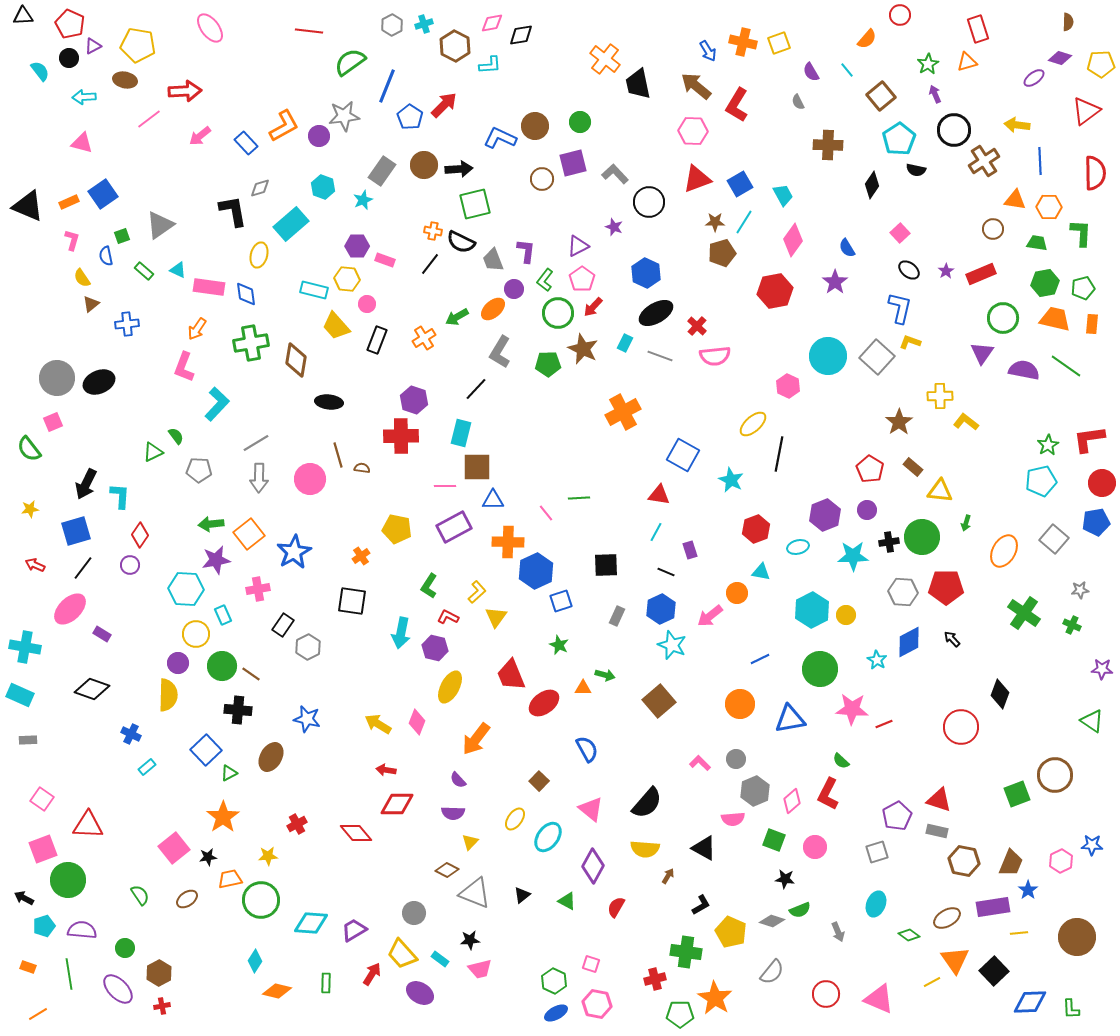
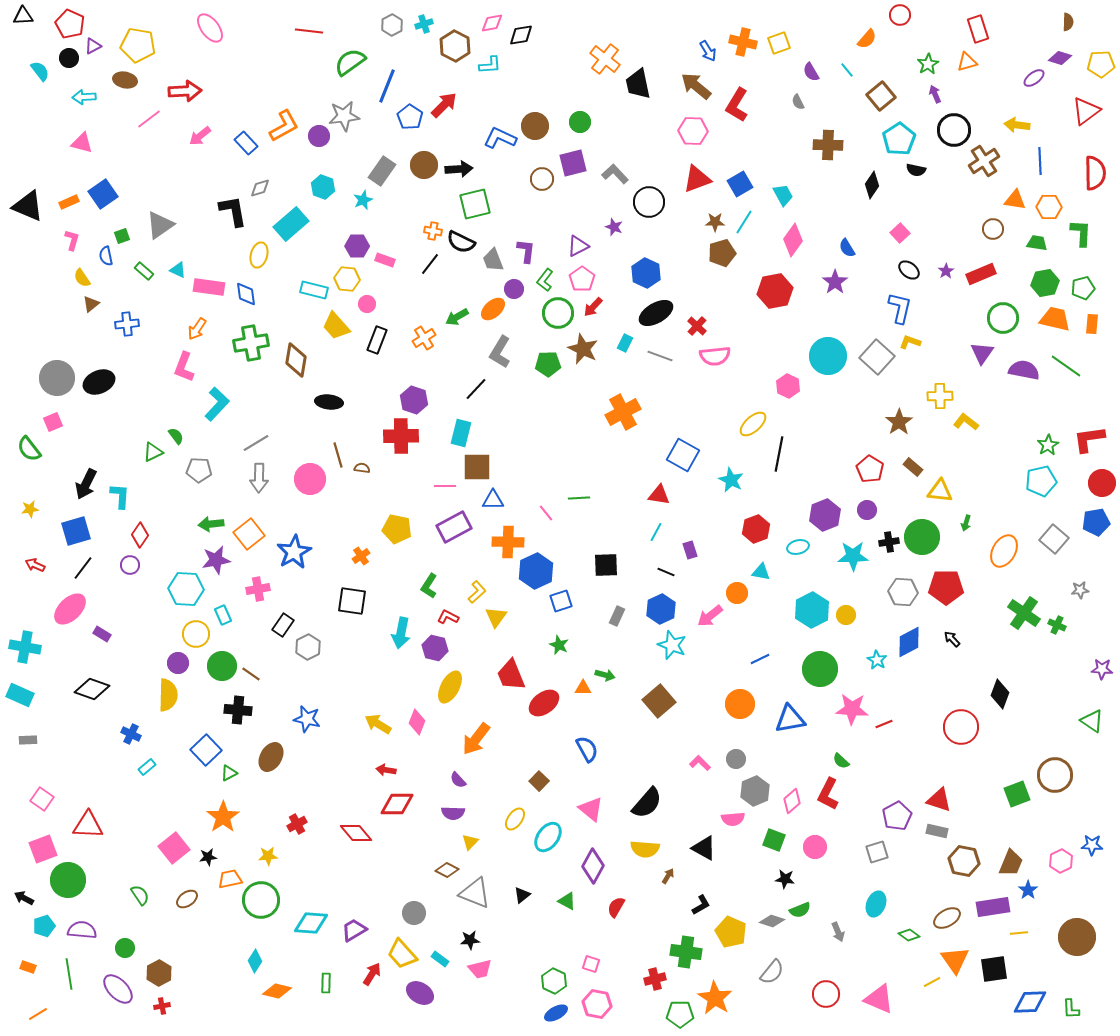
green cross at (1072, 625): moved 15 px left
black square at (994, 971): moved 2 px up; rotated 36 degrees clockwise
